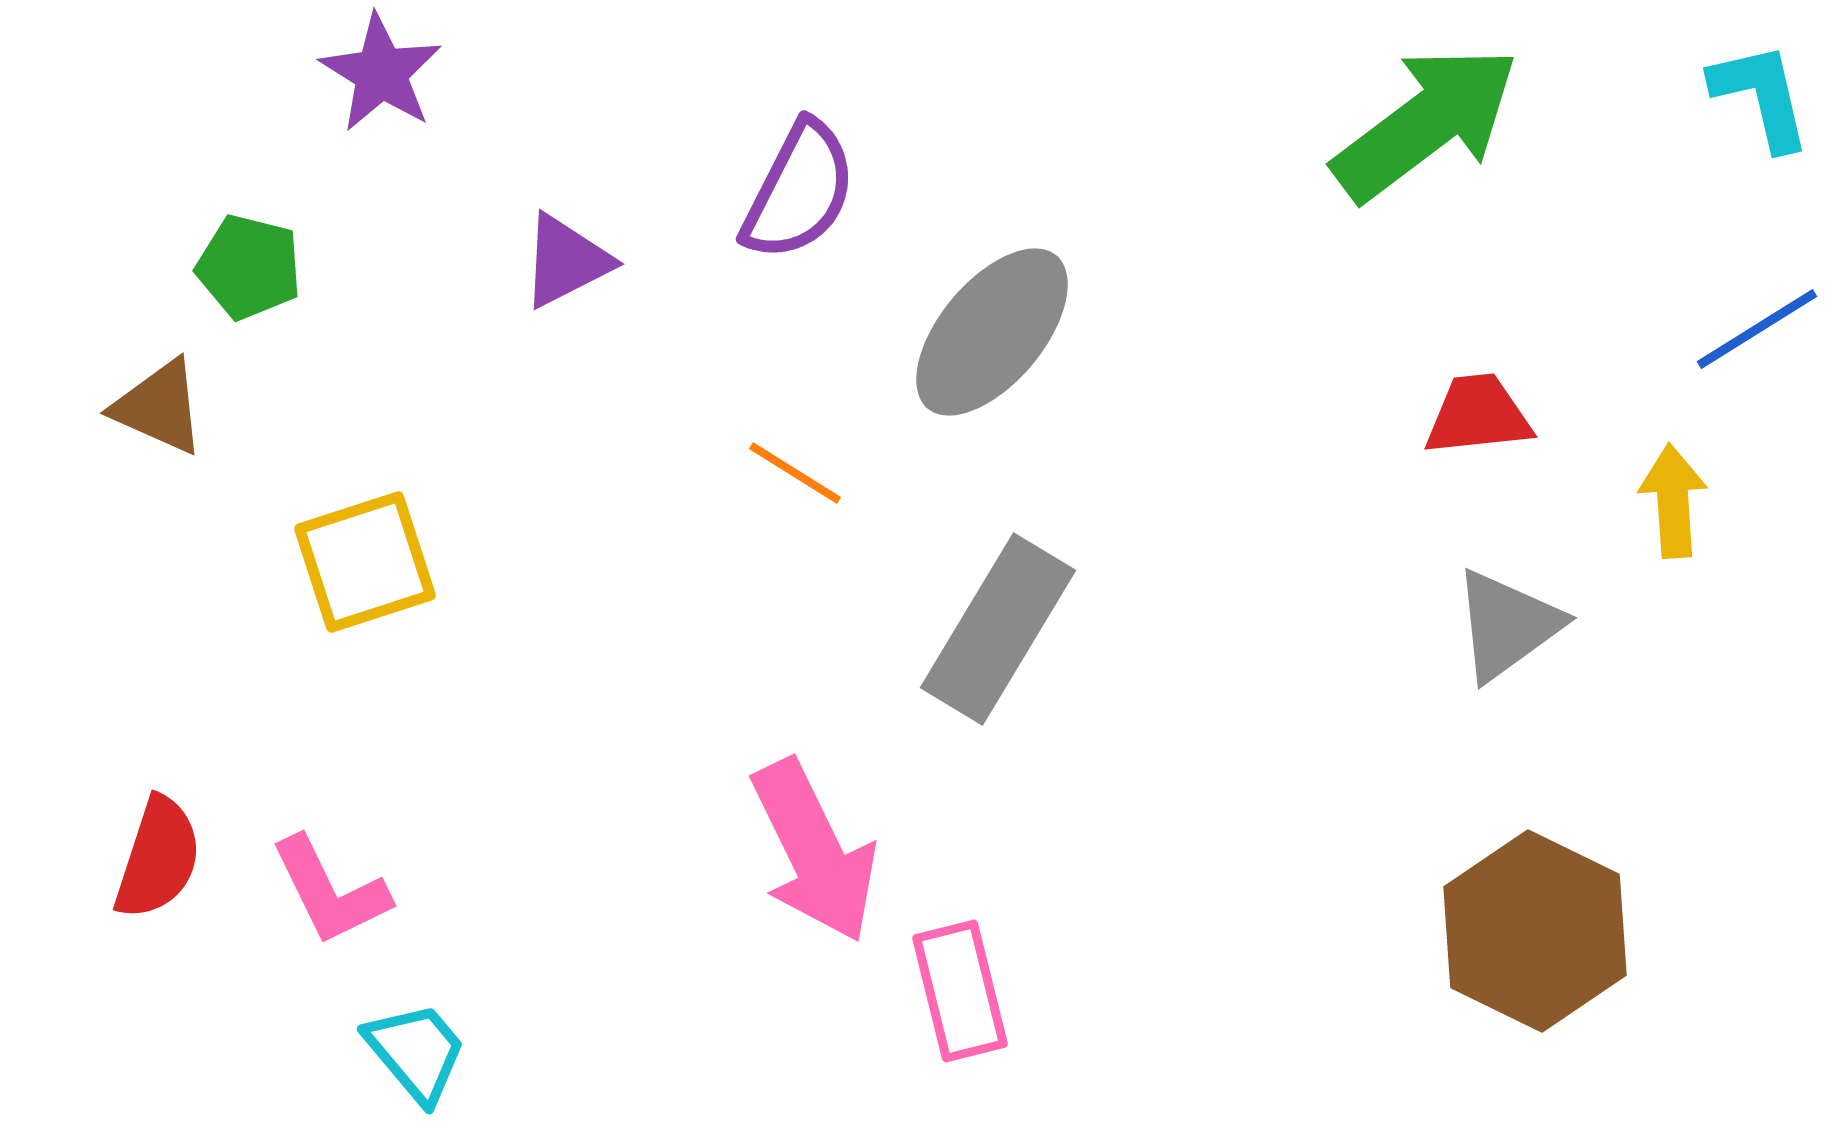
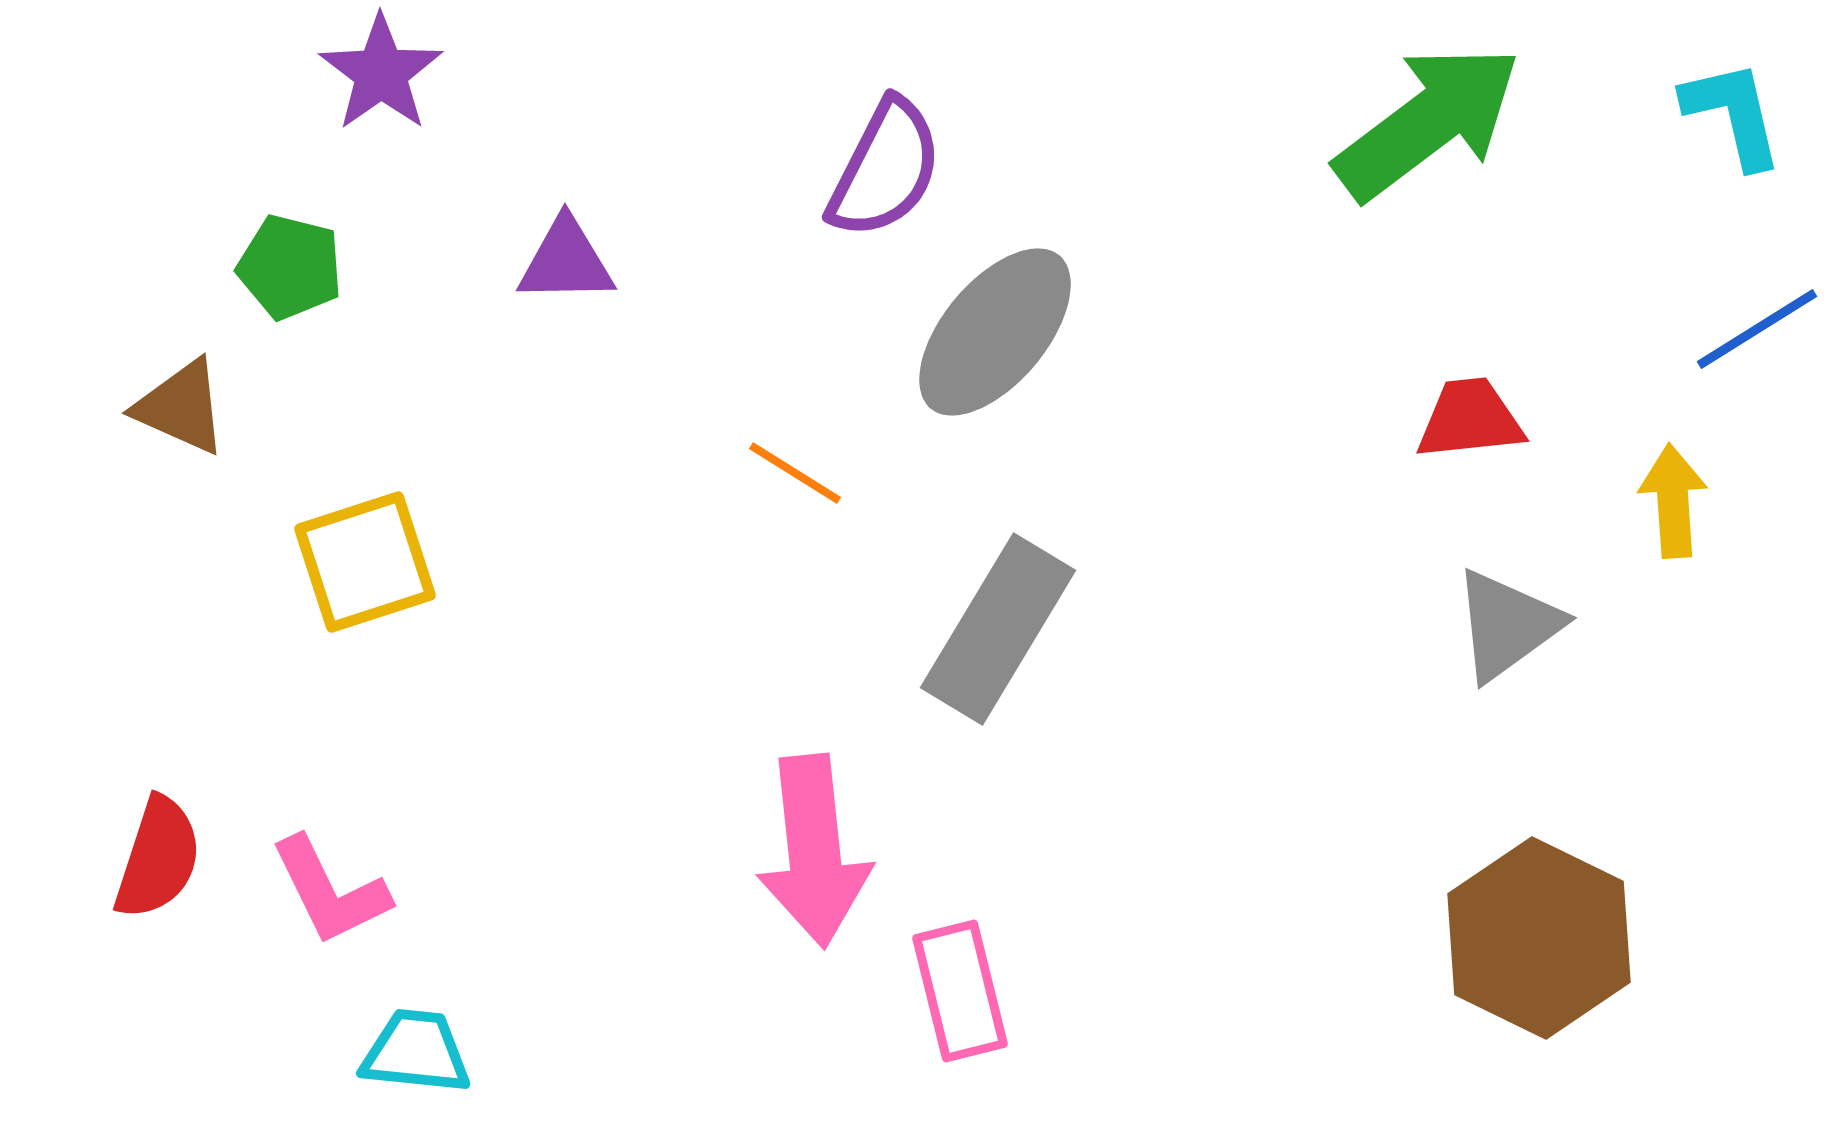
purple star: rotated 5 degrees clockwise
cyan L-shape: moved 28 px left, 18 px down
green arrow: moved 2 px right, 1 px up
purple semicircle: moved 86 px right, 22 px up
purple triangle: rotated 26 degrees clockwise
green pentagon: moved 41 px right
gray ellipse: moved 3 px right
brown triangle: moved 22 px right
red trapezoid: moved 8 px left, 4 px down
pink arrow: rotated 20 degrees clockwise
brown hexagon: moved 4 px right, 7 px down
cyan trapezoid: rotated 44 degrees counterclockwise
